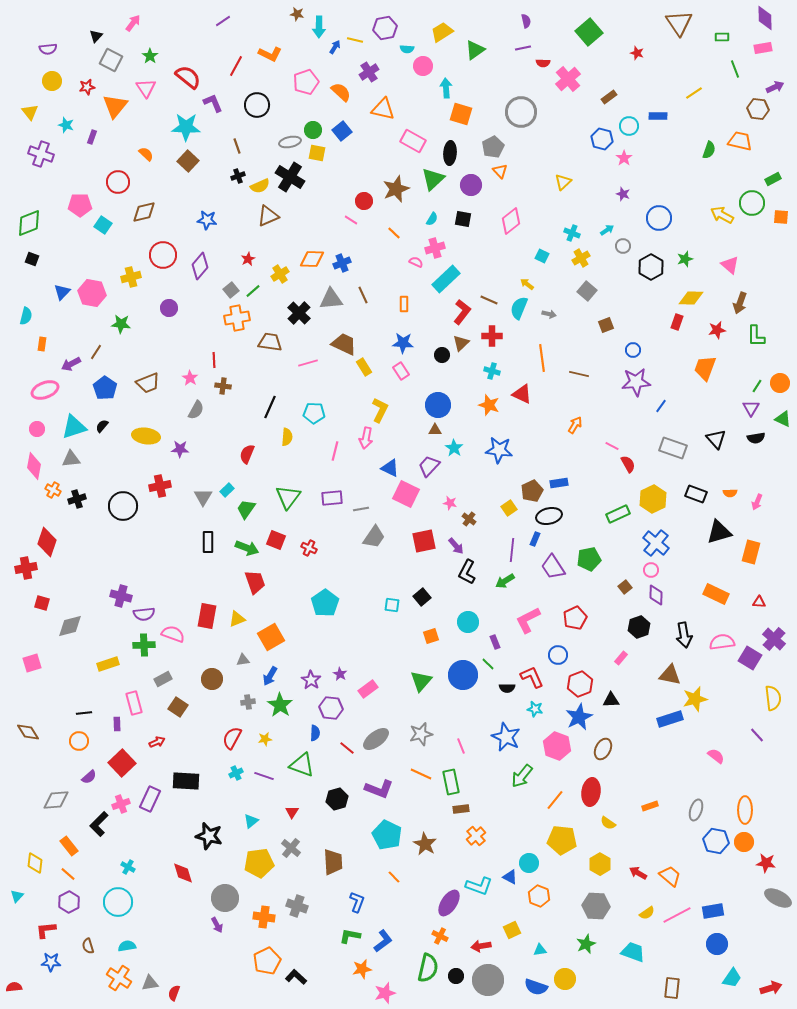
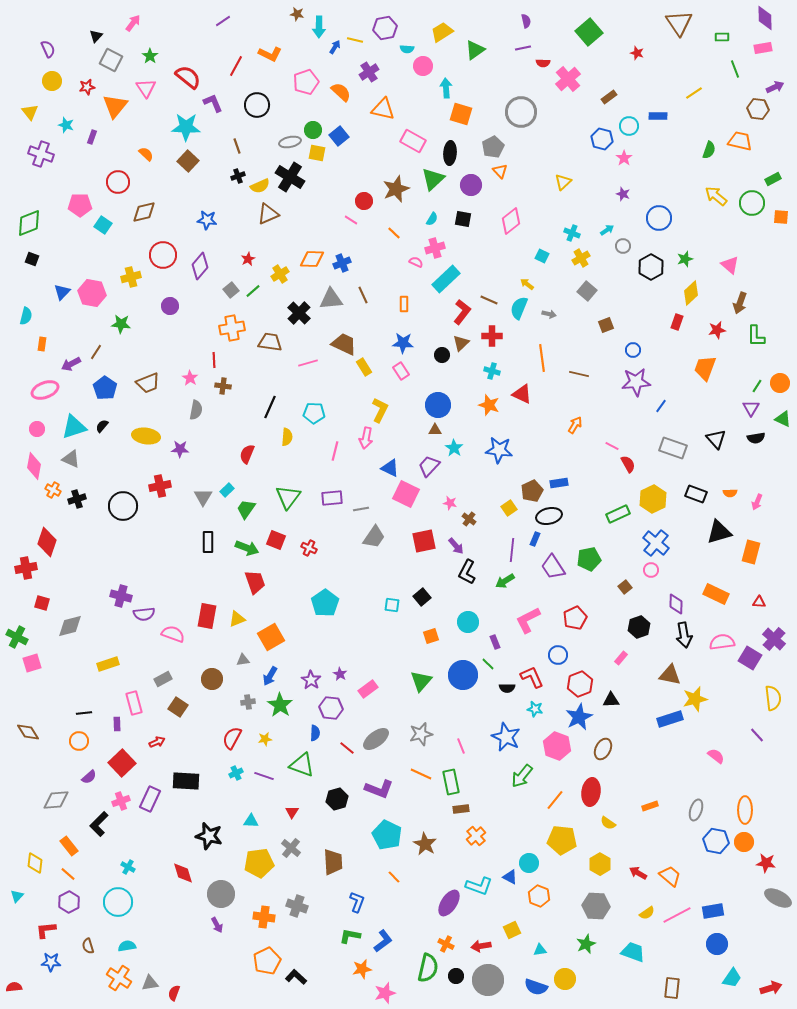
purple semicircle at (48, 49): rotated 108 degrees counterclockwise
blue square at (342, 131): moved 3 px left, 5 px down
yellow arrow at (722, 215): moved 6 px left, 19 px up; rotated 10 degrees clockwise
brown triangle at (268, 216): moved 2 px up
yellow diamond at (691, 298): moved 5 px up; rotated 45 degrees counterclockwise
purple circle at (169, 308): moved 1 px right, 2 px up
orange cross at (237, 318): moved 5 px left, 10 px down
gray semicircle at (196, 410): rotated 18 degrees counterclockwise
gray triangle at (71, 459): rotated 30 degrees clockwise
purple diamond at (656, 595): moved 20 px right, 9 px down
green cross at (144, 645): moved 127 px left, 8 px up; rotated 30 degrees clockwise
pink cross at (121, 804): moved 3 px up
cyan triangle at (251, 821): rotated 42 degrees clockwise
gray circle at (225, 898): moved 4 px left, 4 px up
orange cross at (440, 936): moved 6 px right, 8 px down
